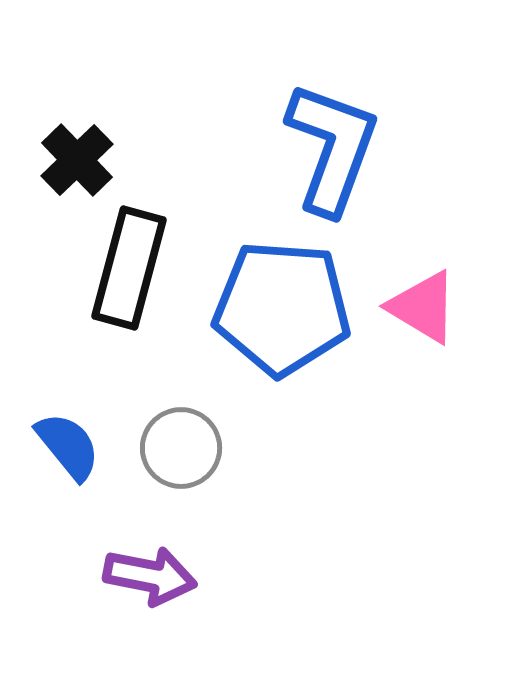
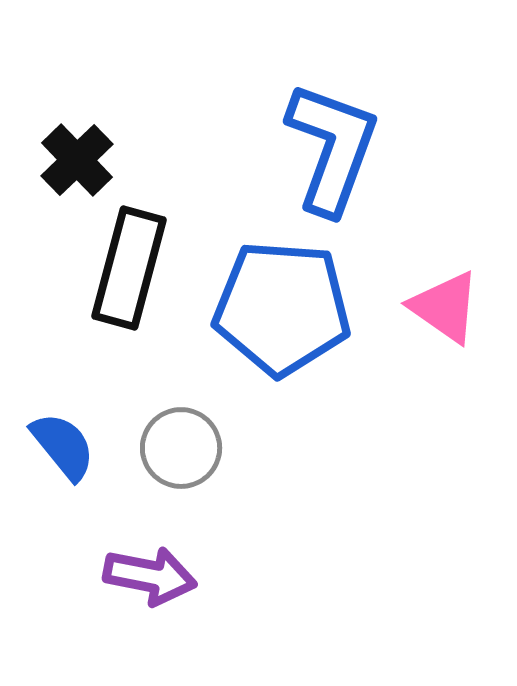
pink triangle: moved 22 px right; rotated 4 degrees clockwise
blue semicircle: moved 5 px left
